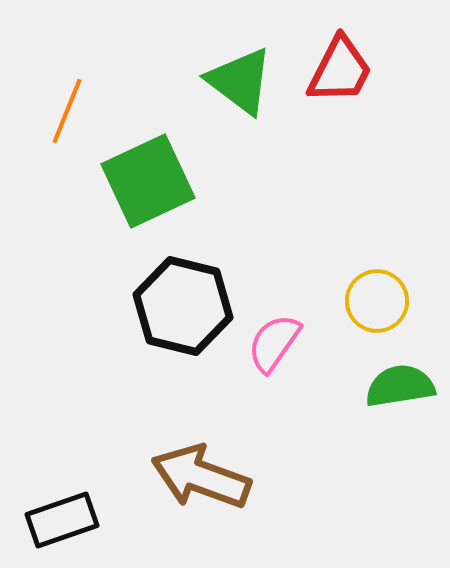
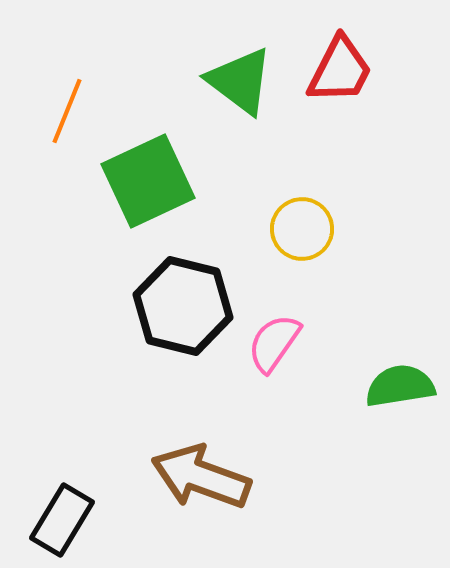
yellow circle: moved 75 px left, 72 px up
black rectangle: rotated 40 degrees counterclockwise
